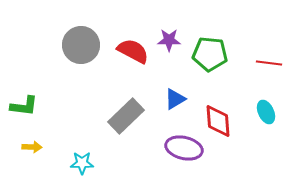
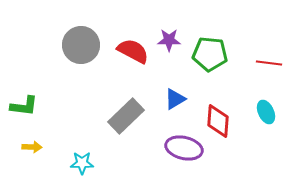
red diamond: rotated 8 degrees clockwise
